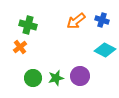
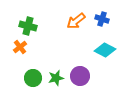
blue cross: moved 1 px up
green cross: moved 1 px down
